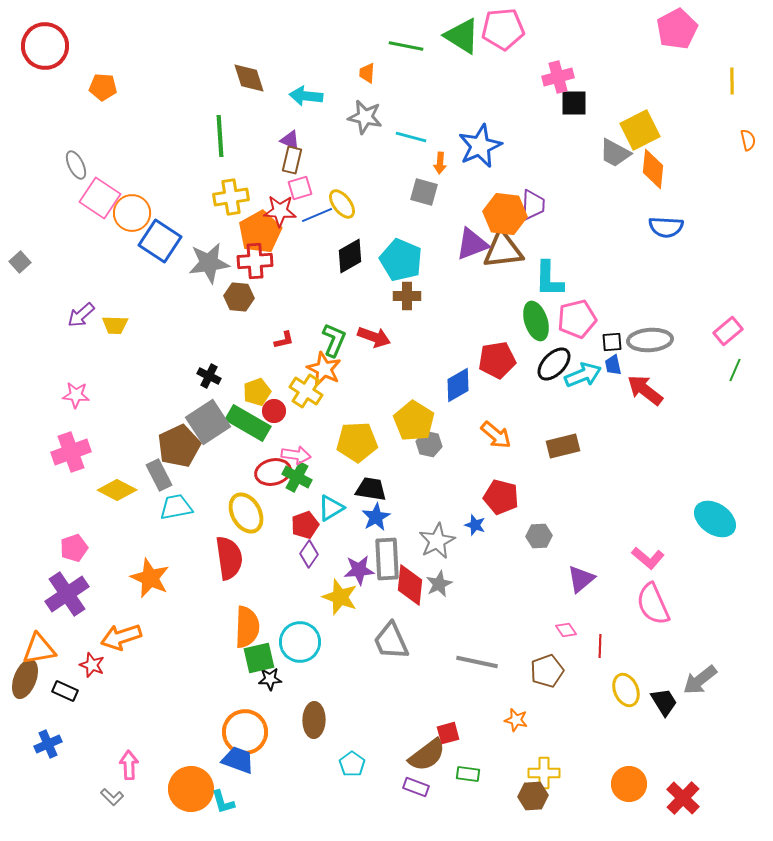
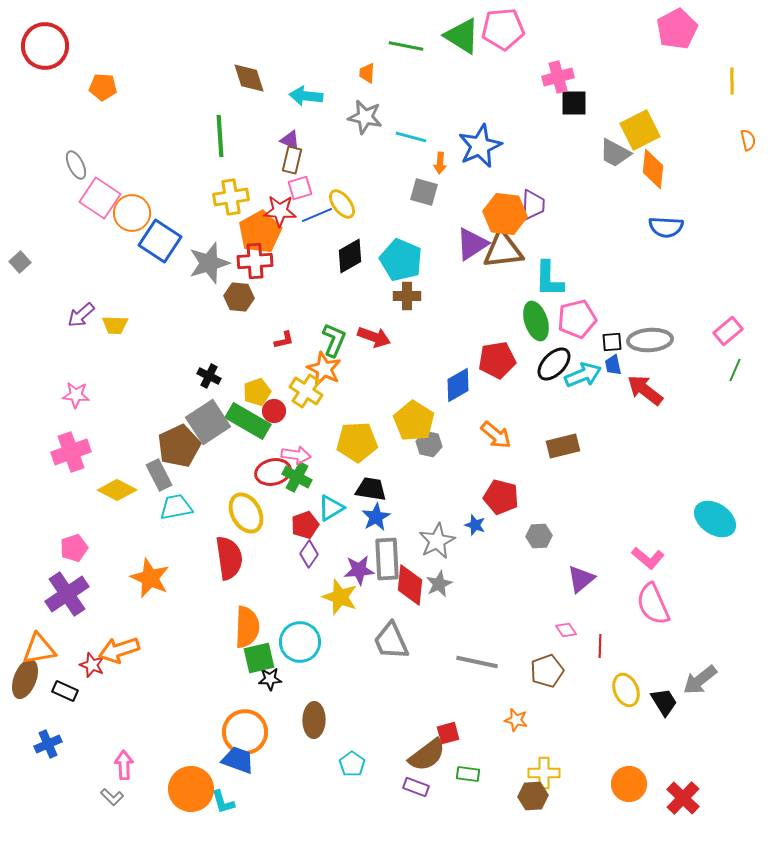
purple triangle at (472, 244): rotated 12 degrees counterclockwise
gray star at (209, 263): rotated 9 degrees counterclockwise
green rectangle at (248, 423): moved 2 px up
orange arrow at (121, 637): moved 2 px left, 13 px down
pink arrow at (129, 765): moved 5 px left
